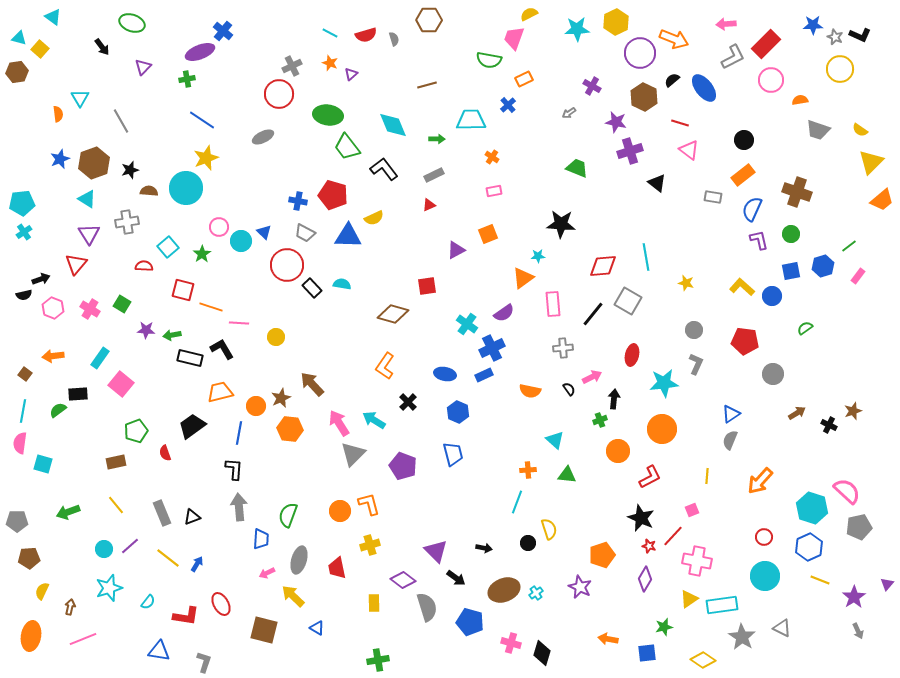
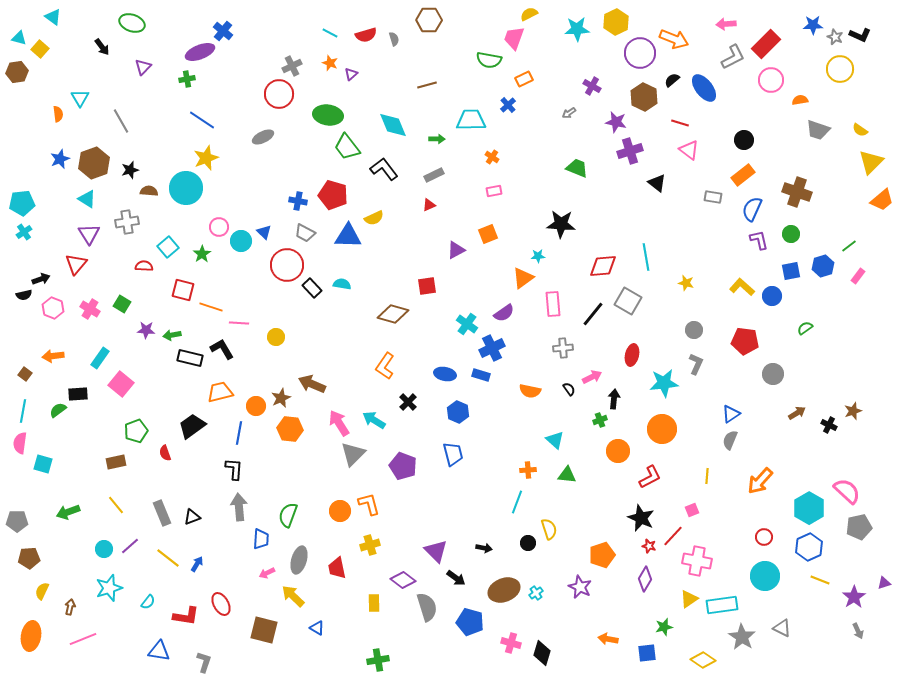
blue rectangle at (484, 375): moved 3 px left; rotated 42 degrees clockwise
brown arrow at (312, 384): rotated 24 degrees counterclockwise
cyan hexagon at (812, 508): moved 3 px left; rotated 12 degrees clockwise
purple triangle at (887, 584): moved 3 px left, 1 px up; rotated 32 degrees clockwise
